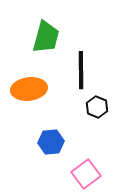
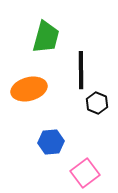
orange ellipse: rotated 8 degrees counterclockwise
black hexagon: moved 4 px up
pink square: moved 1 px left, 1 px up
